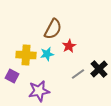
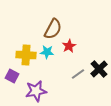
cyan star: moved 2 px up; rotated 16 degrees clockwise
purple star: moved 3 px left
